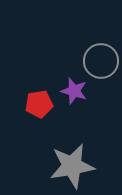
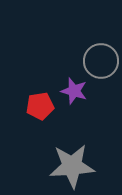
red pentagon: moved 1 px right, 2 px down
gray star: rotated 6 degrees clockwise
